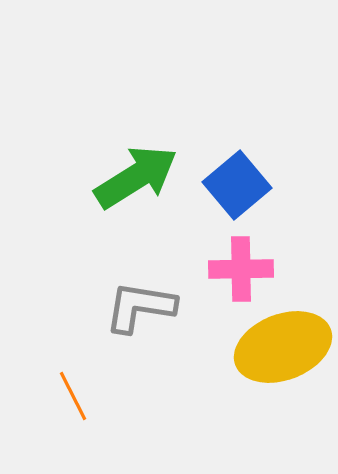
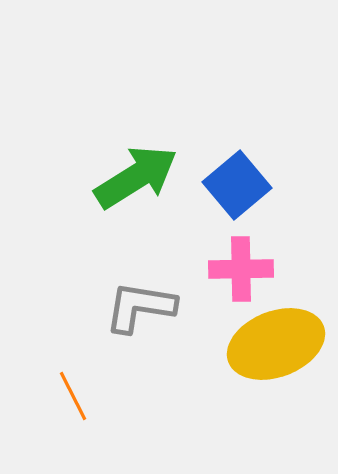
yellow ellipse: moved 7 px left, 3 px up
